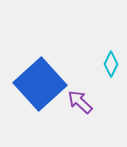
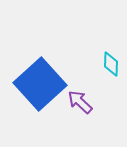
cyan diamond: rotated 25 degrees counterclockwise
